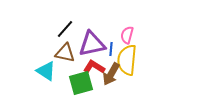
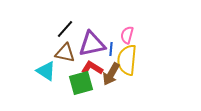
red L-shape: moved 2 px left, 1 px down
